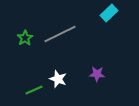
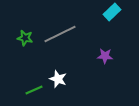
cyan rectangle: moved 3 px right, 1 px up
green star: rotated 28 degrees counterclockwise
purple star: moved 8 px right, 18 px up
